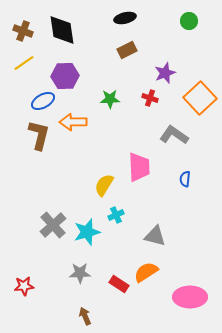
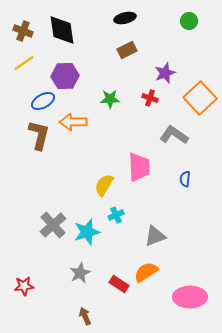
gray triangle: rotated 35 degrees counterclockwise
gray star: rotated 25 degrees counterclockwise
